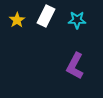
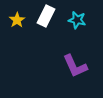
cyan star: rotated 12 degrees clockwise
purple L-shape: rotated 52 degrees counterclockwise
